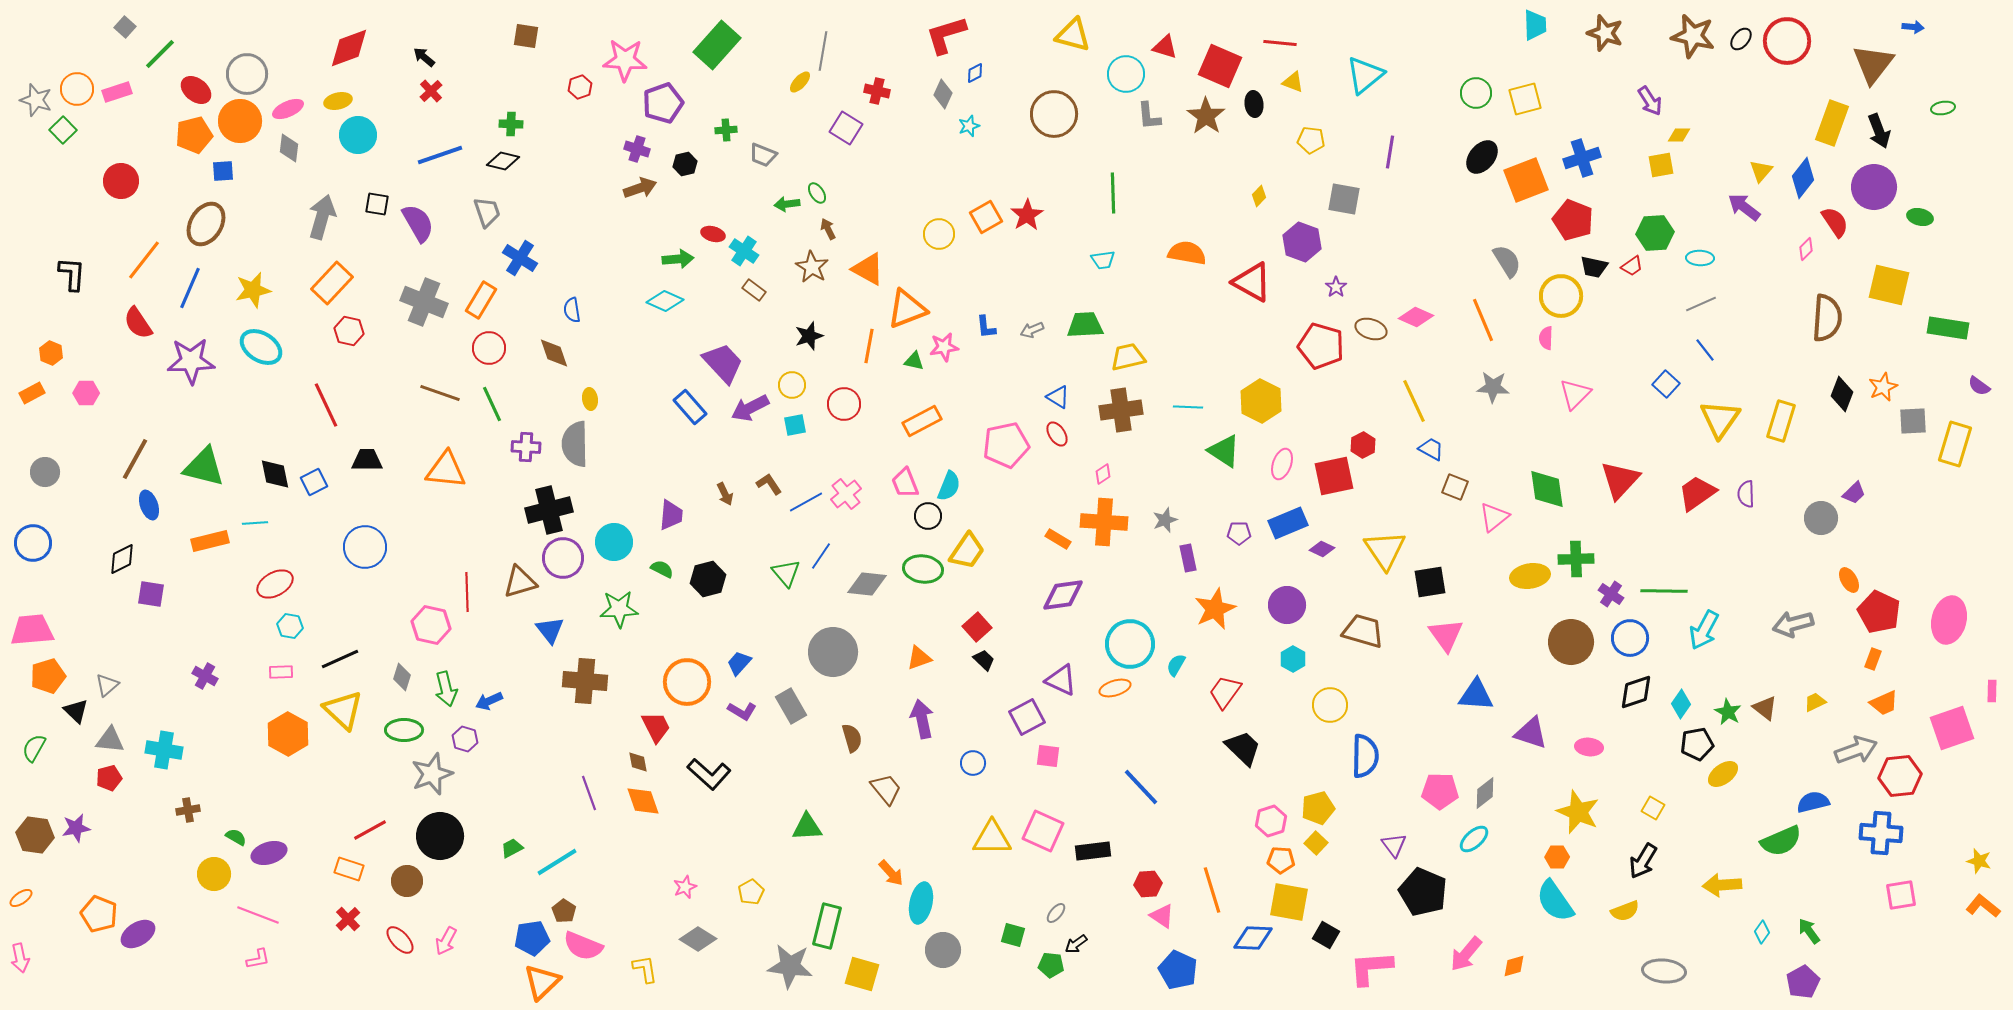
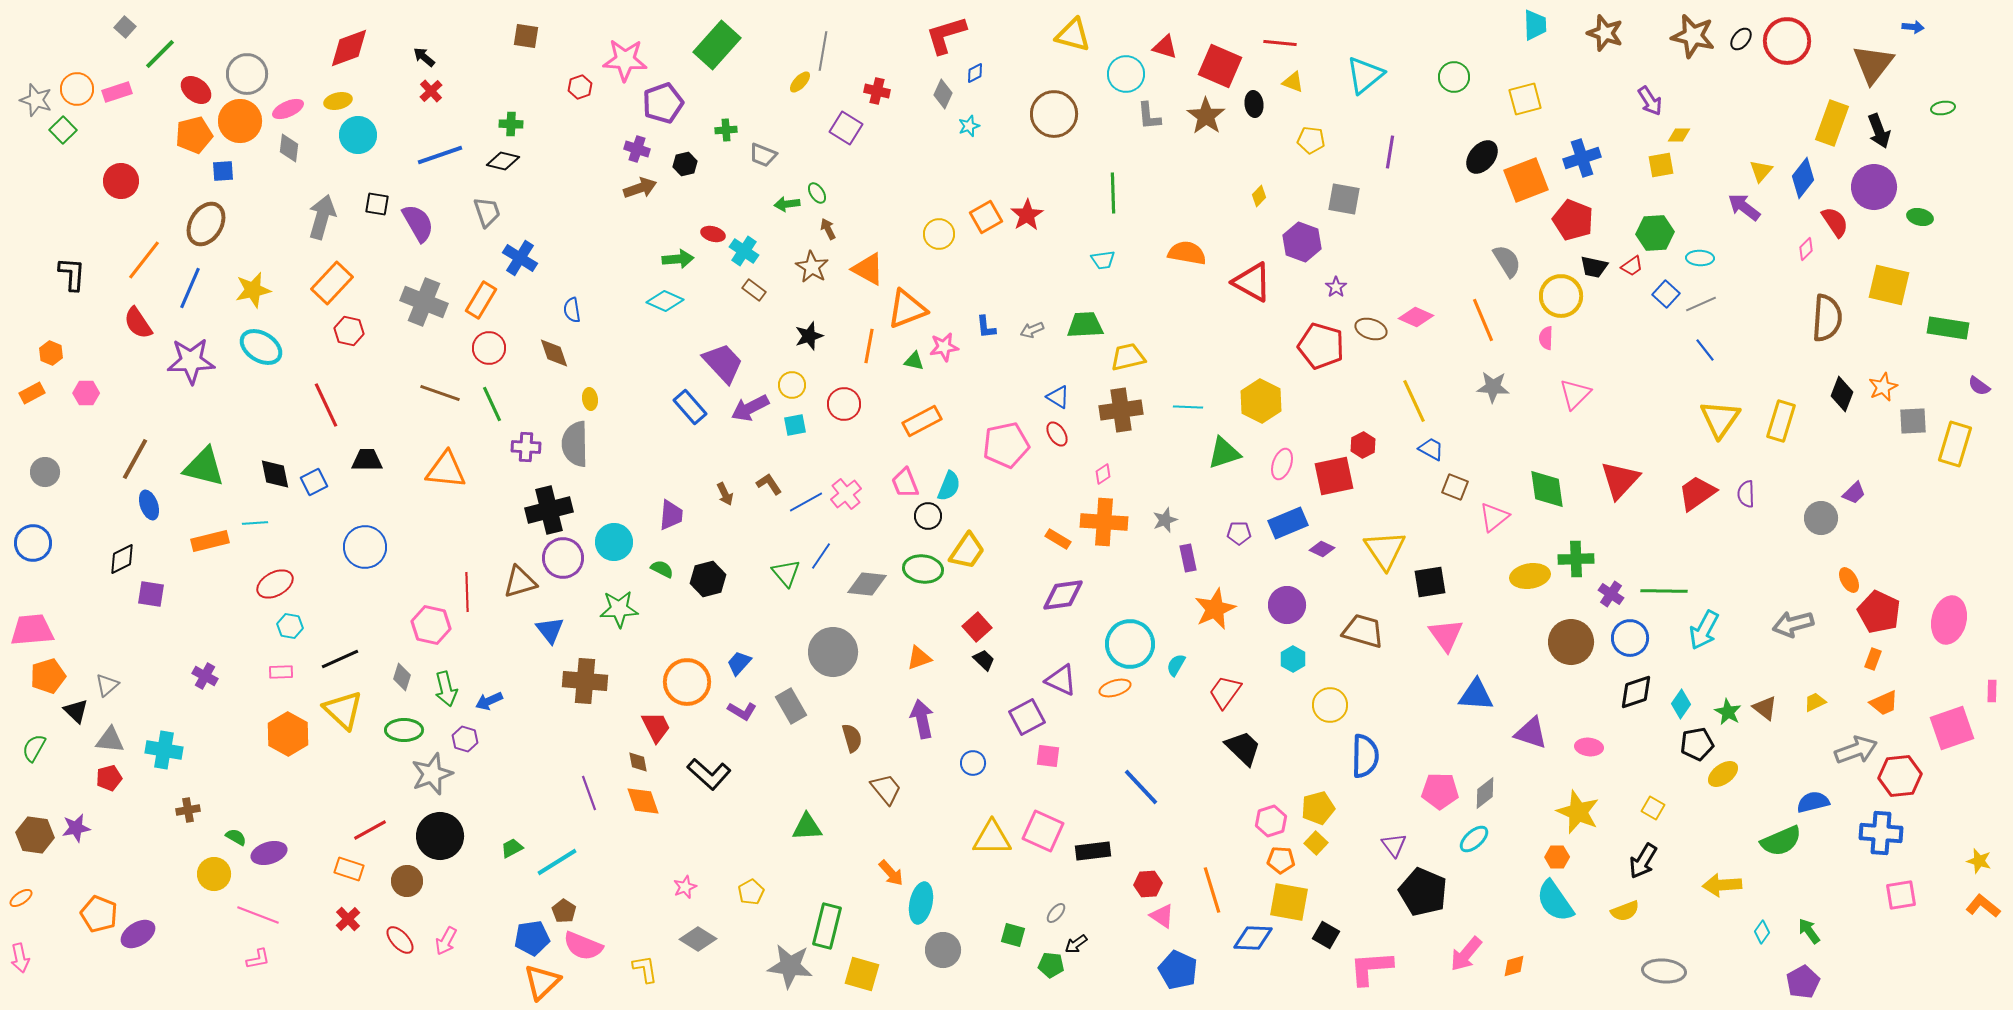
green circle at (1476, 93): moved 22 px left, 16 px up
blue square at (1666, 384): moved 90 px up
green triangle at (1224, 451): moved 2 px down; rotated 51 degrees counterclockwise
